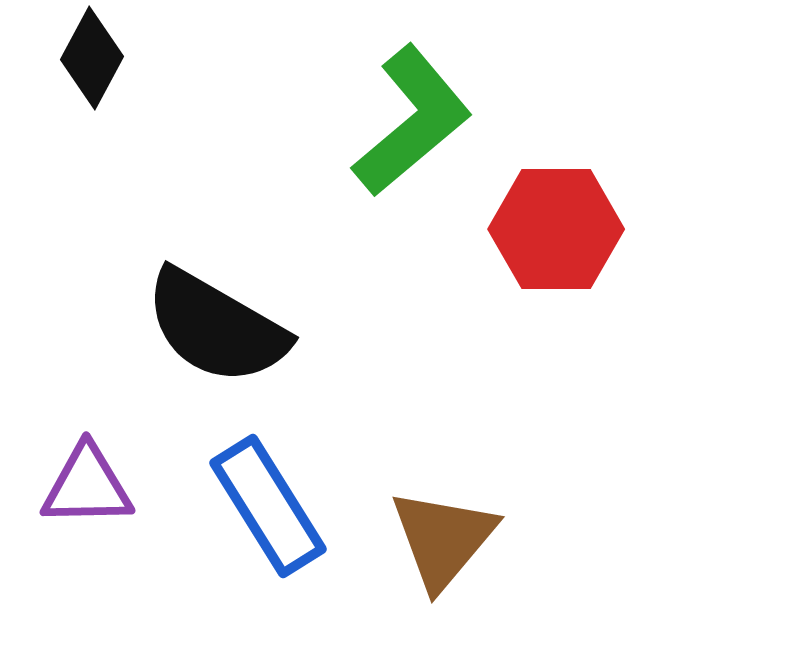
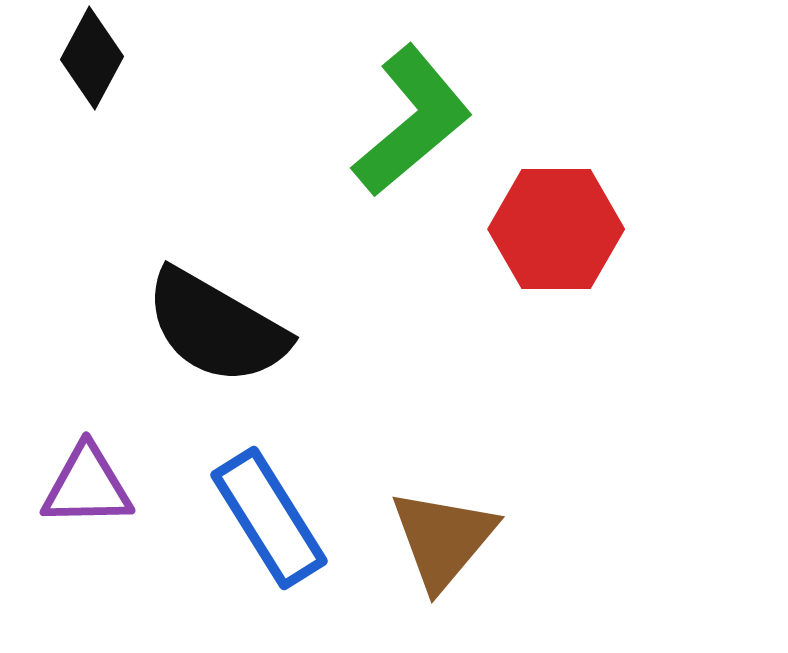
blue rectangle: moved 1 px right, 12 px down
